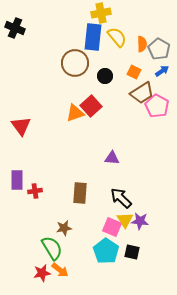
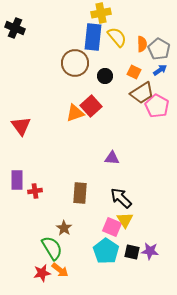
blue arrow: moved 2 px left, 1 px up
purple star: moved 10 px right, 30 px down
brown star: rotated 28 degrees counterclockwise
